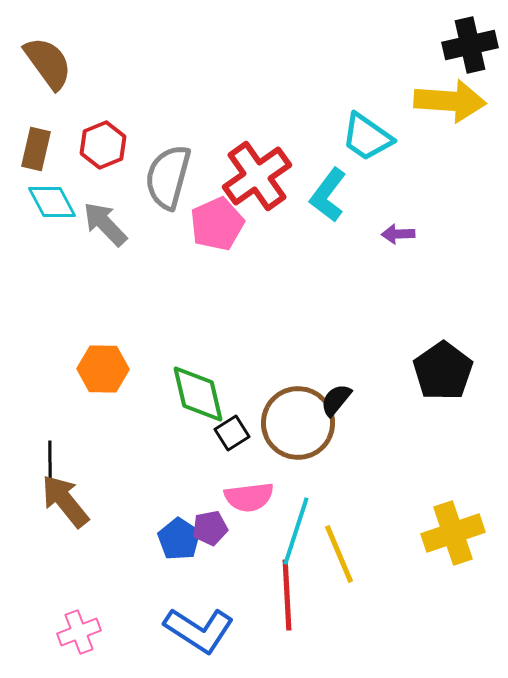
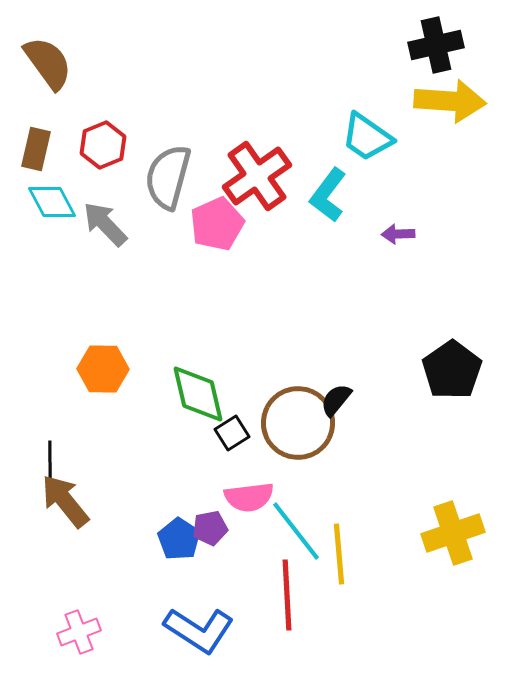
black cross: moved 34 px left
black pentagon: moved 9 px right, 1 px up
cyan line: rotated 56 degrees counterclockwise
yellow line: rotated 18 degrees clockwise
